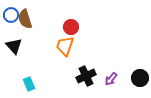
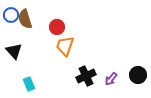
red circle: moved 14 px left
black triangle: moved 5 px down
black circle: moved 2 px left, 3 px up
